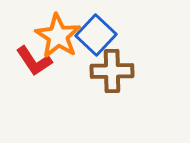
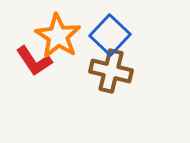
blue square: moved 14 px right
brown cross: moved 1 px left; rotated 15 degrees clockwise
